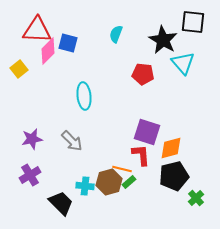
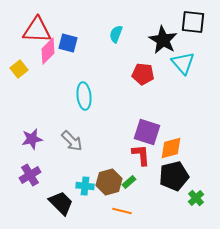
orange line: moved 42 px down
